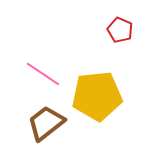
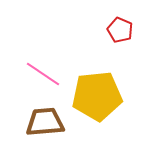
brown trapezoid: moved 1 px left, 1 px up; rotated 33 degrees clockwise
